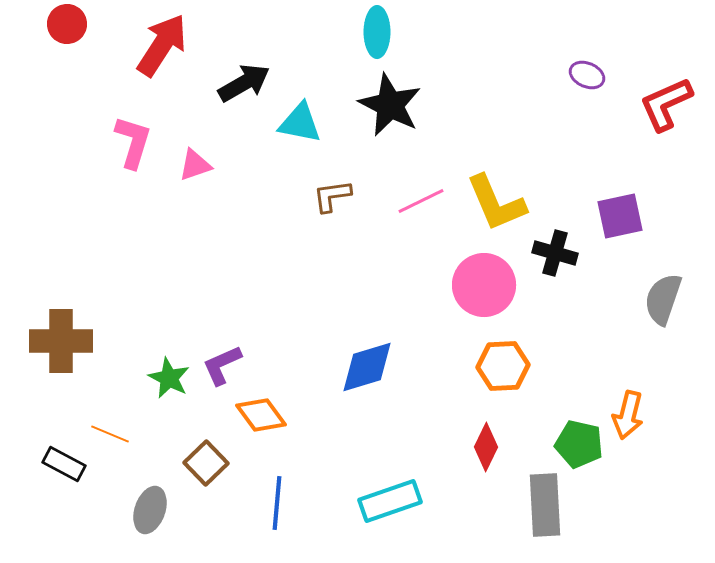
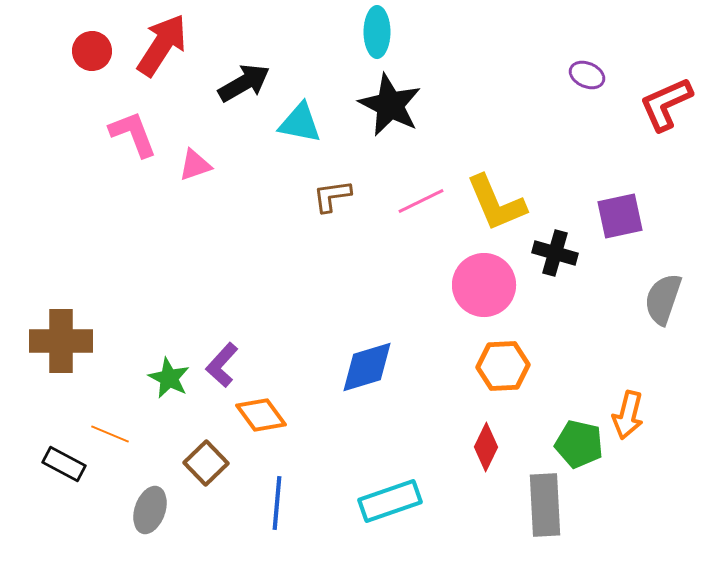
red circle: moved 25 px right, 27 px down
pink L-shape: moved 8 px up; rotated 38 degrees counterclockwise
purple L-shape: rotated 24 degrees counterclockwise
